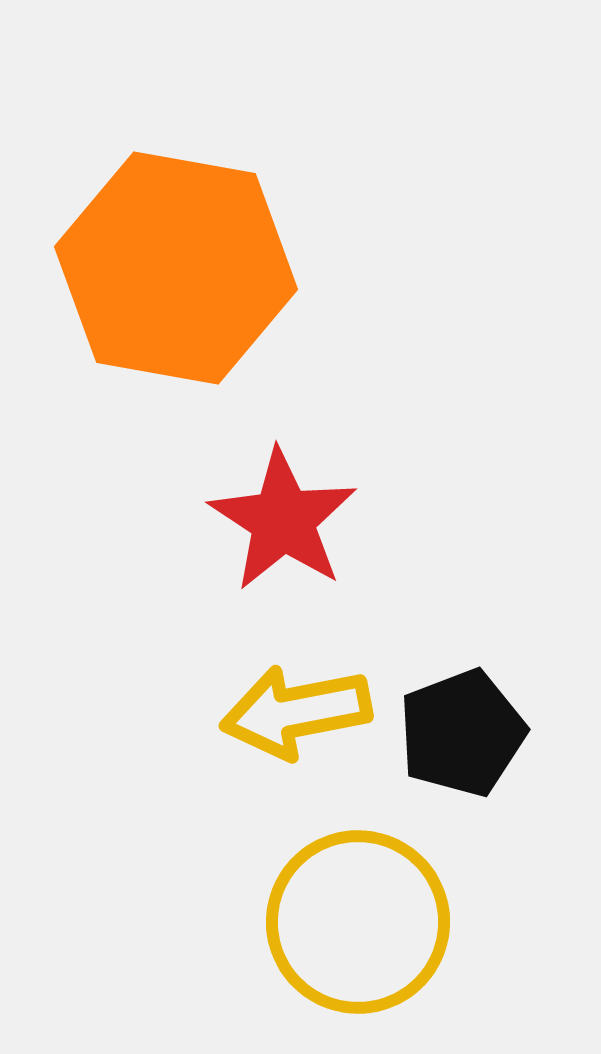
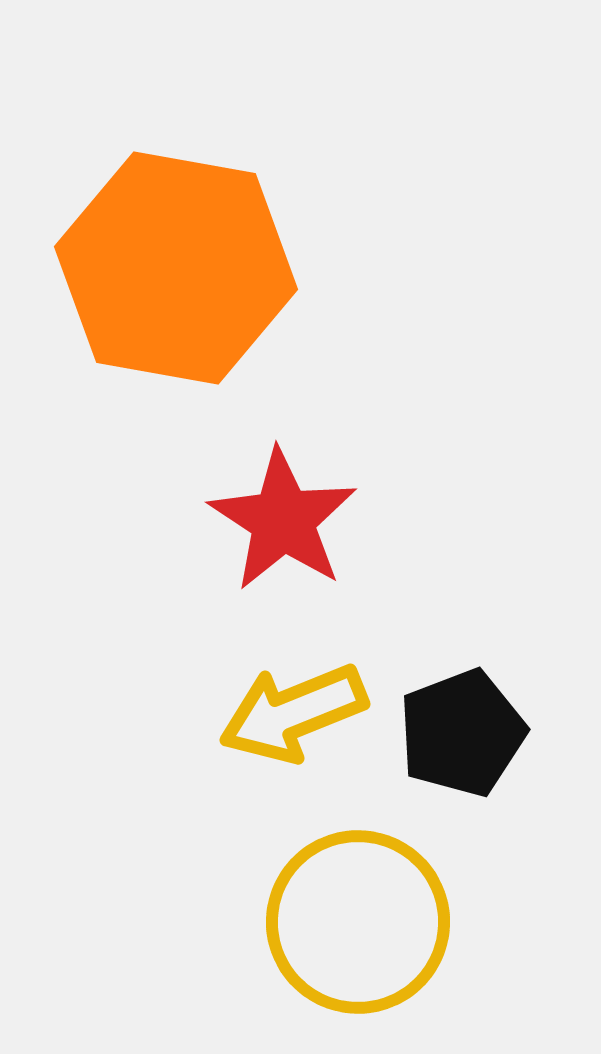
yellow arrow: moved 3 px left, 1 px down; rotated 11 degrees counterclockwise
